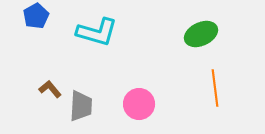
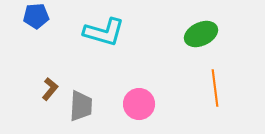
blue pentagon: rotated 25 degrees clockwise
cyan L-shape: moved 7 px right
brown L-shape: rotated 80 degrees clockwise
